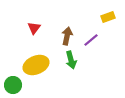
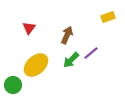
red triangle: moved 5 px left
brown arrow: moved 1 px up; rotated 12 degrees clockwise
purple line: moved 13 px down
green arrow: rotated 60 degrees clockwise
yellow ellipse: rotated 20 degrees counterclockwise
